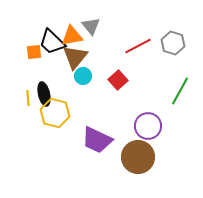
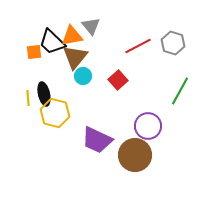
brown circle: moved 3 px left, 2 px up
